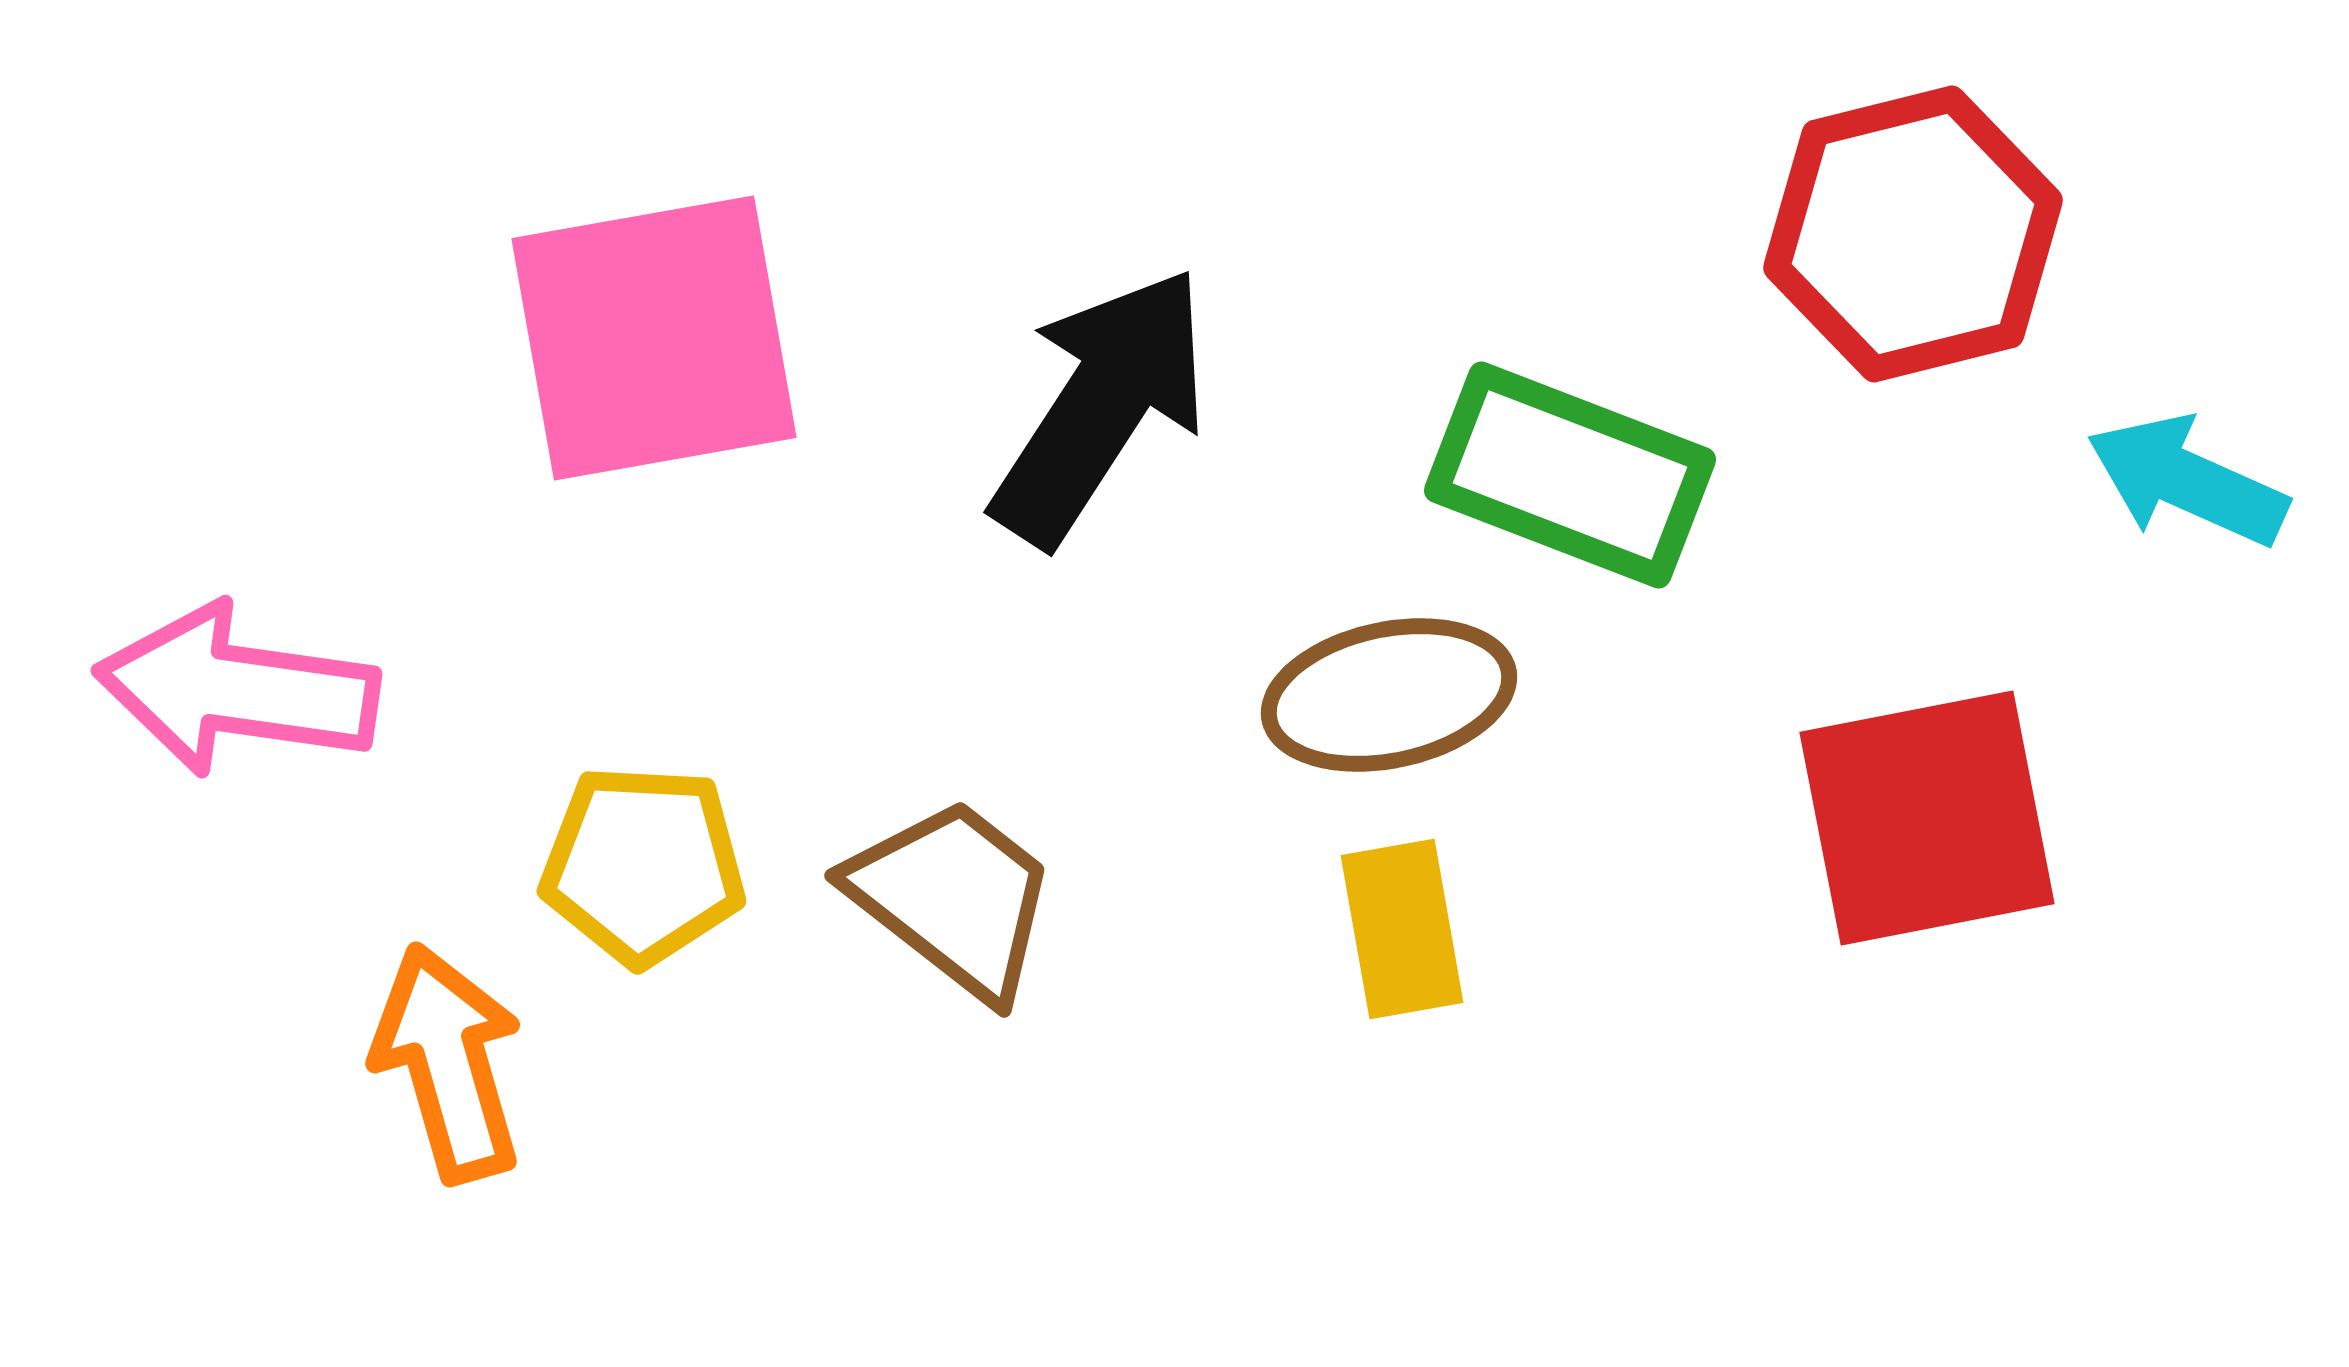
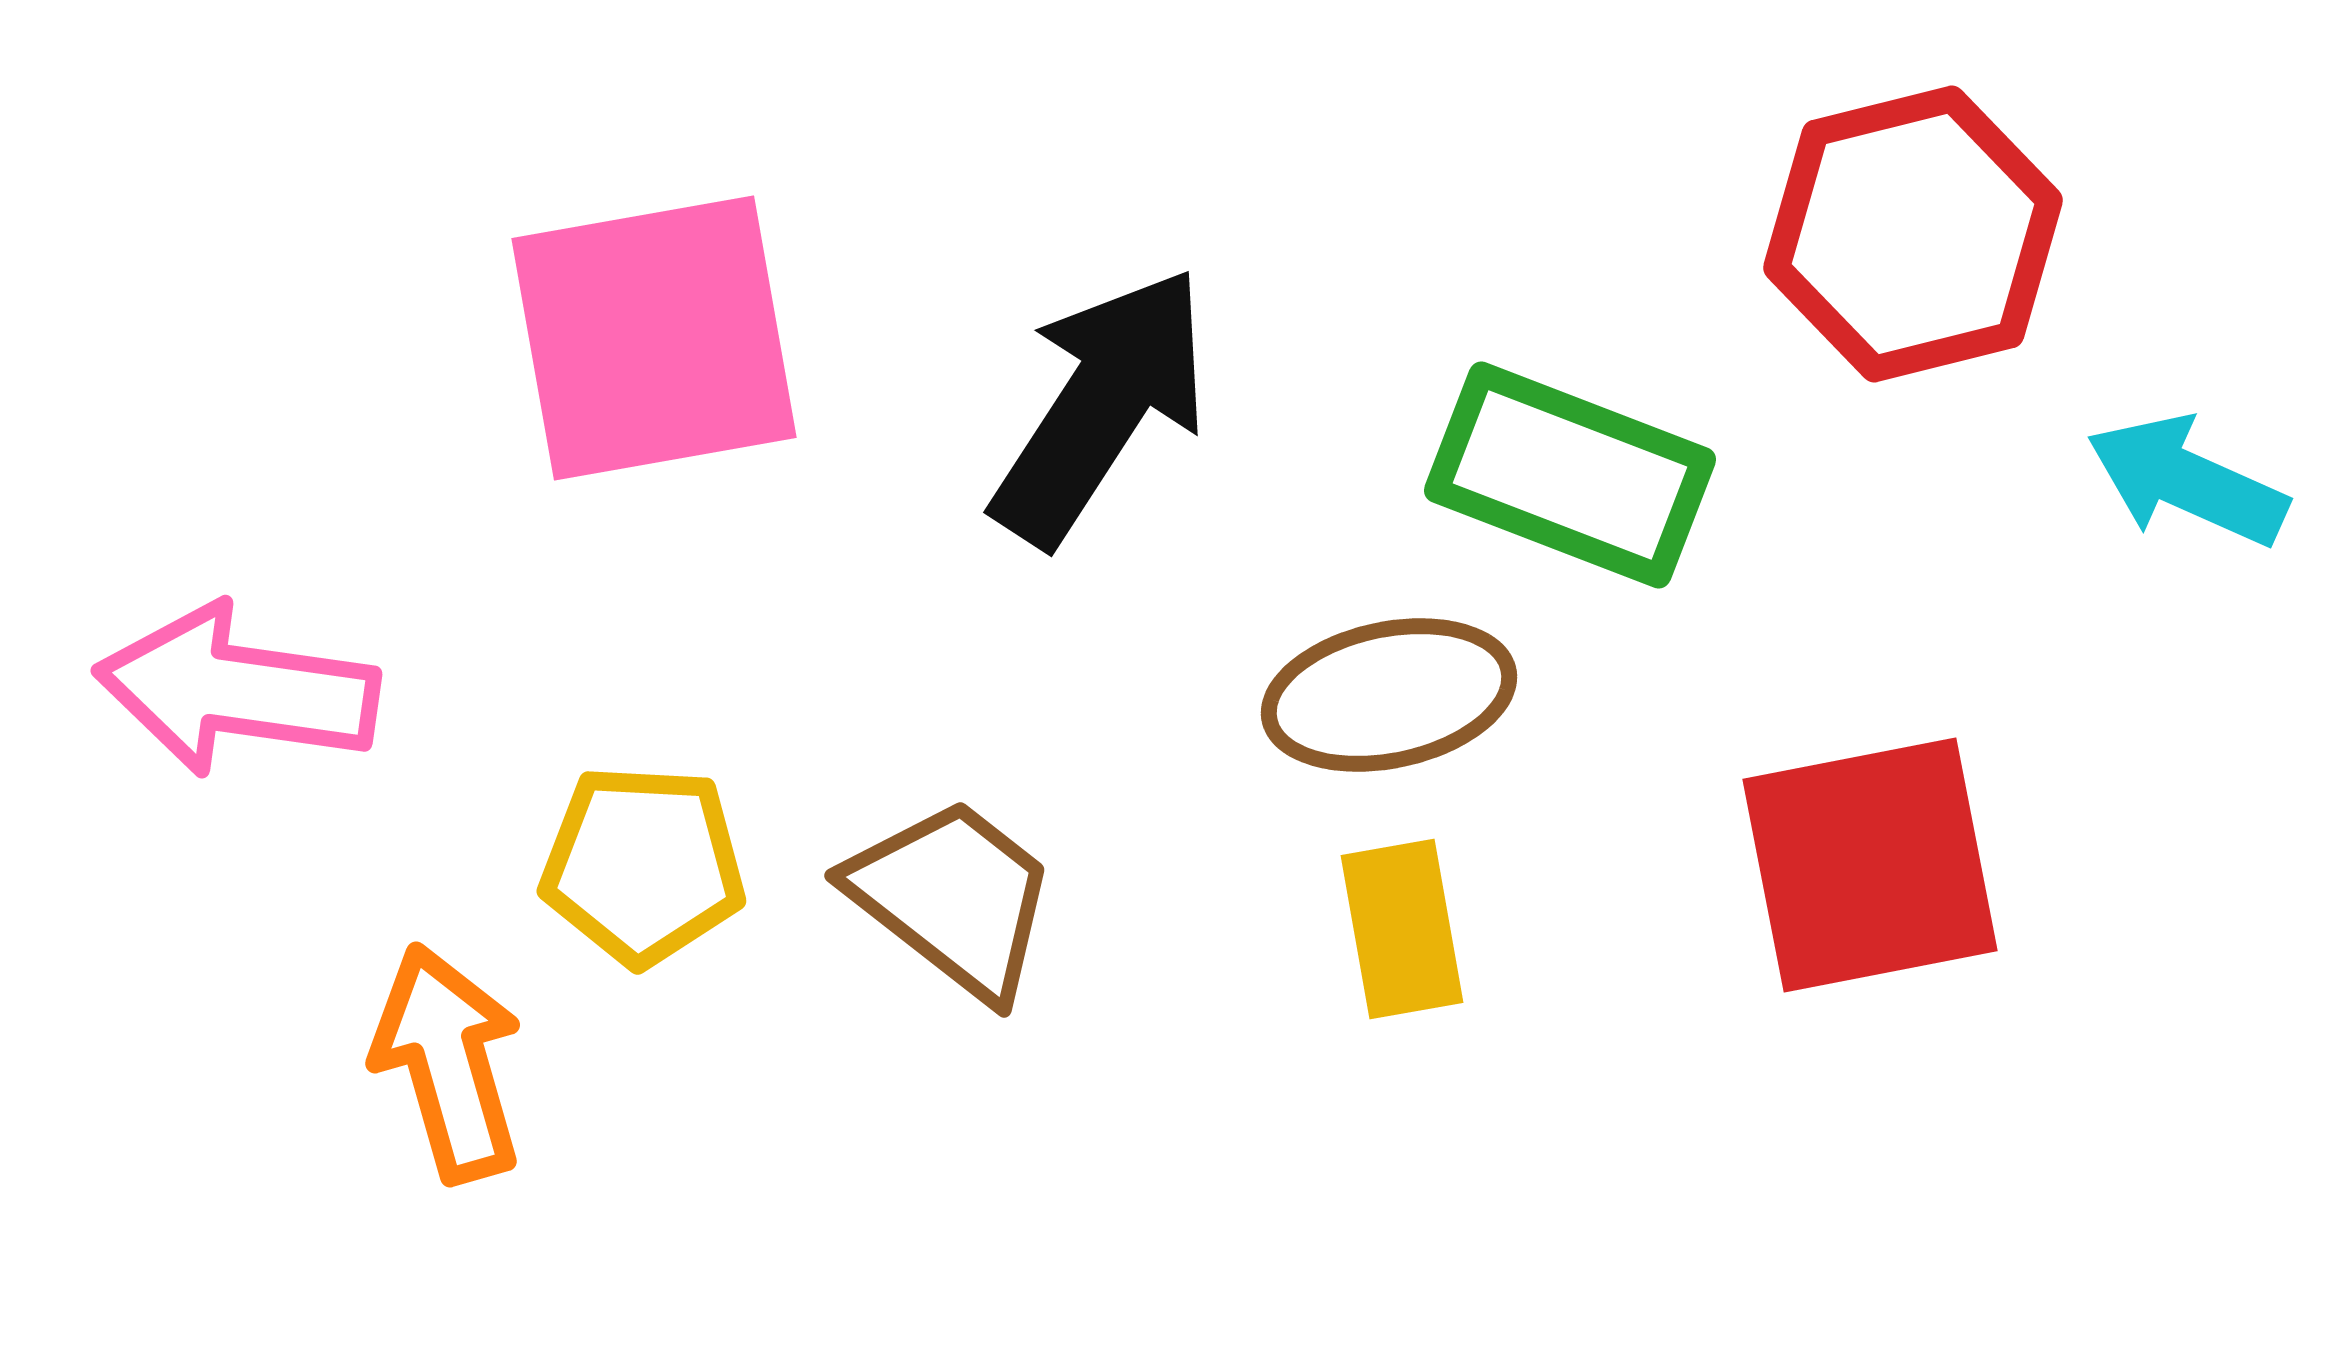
red square: moved 57 px left, 47 px down
